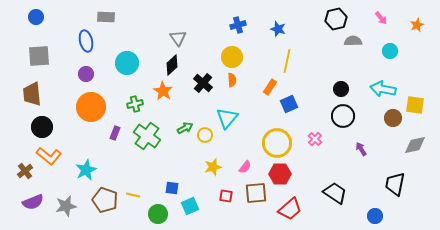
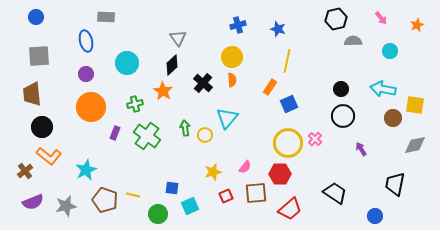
green arrow at (185, 128): rotated 70 degrees counterclockwise
yellow circle at (277, 143): moved 11 px right
yellow star at (213, 167): moved 5 px down
red square at (226, 196): rotated 32 degrees counterclockwise
